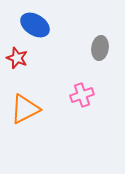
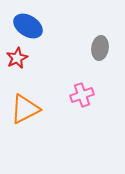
blue ellipse: moved 7 px left, 1 px down
red star: rotated 25 degrees clockwise
